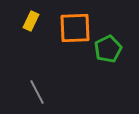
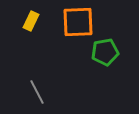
orange square: moved 3 px right, 6 px up
green pentagon: moved 3 px left, 3 px down; rotated 16 degrees clockwise
